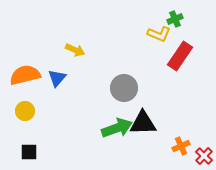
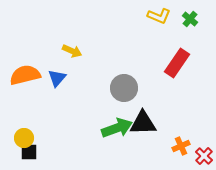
green cross: moved 15 px right; rotated 28 degrees counterclockwise
yellow L-shape: moved 18 px up
yellow arrow: moved 3 px left, 1 px down
red rectangle: moved 3 px left, 7 px down
yellow circle: moved 1 px left, 27 px down
